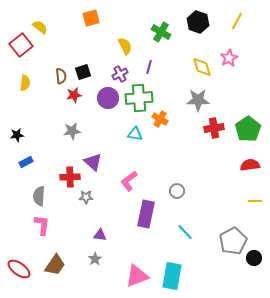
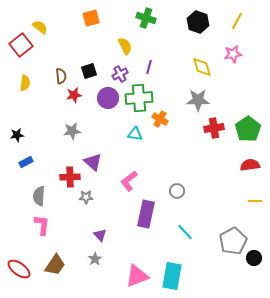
green cross at (161, 32): moved 15 px left, 14 px up; rotated 12 degrees counterclockwise
pink star at (229, 58): moved 4 px right, 4 px up; rotated 18 degrees clockwise
black square at (83, 72): moved 6 px right, 1 px up
purple triangle at (100, 235): rotated 40 degrees clockwise
